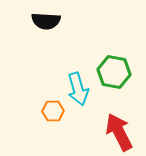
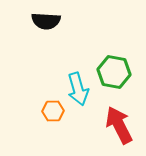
red arrow: moved 7 px up
